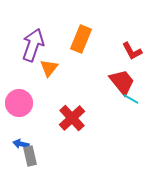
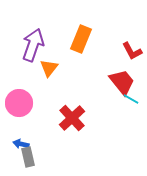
gray rectangle: moved 2 px left, 1 px down
